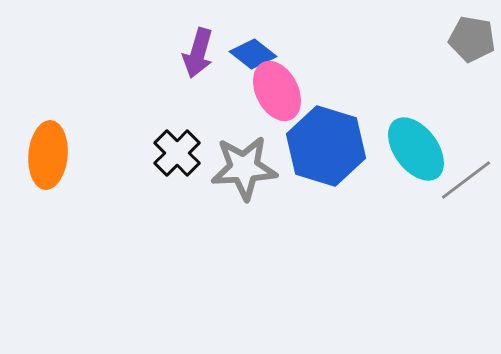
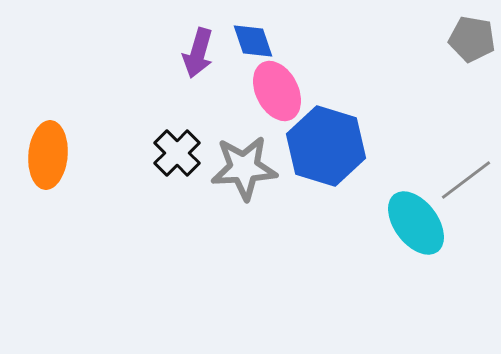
blue diamond: moved 13 px up; rotated 33 degrees clockwise
cyan ellipse: moved 74 px down
